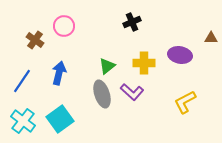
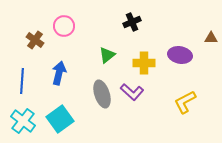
green triangle: moved 11 px up
blue line: rotated 30 degrees counterclockwise
